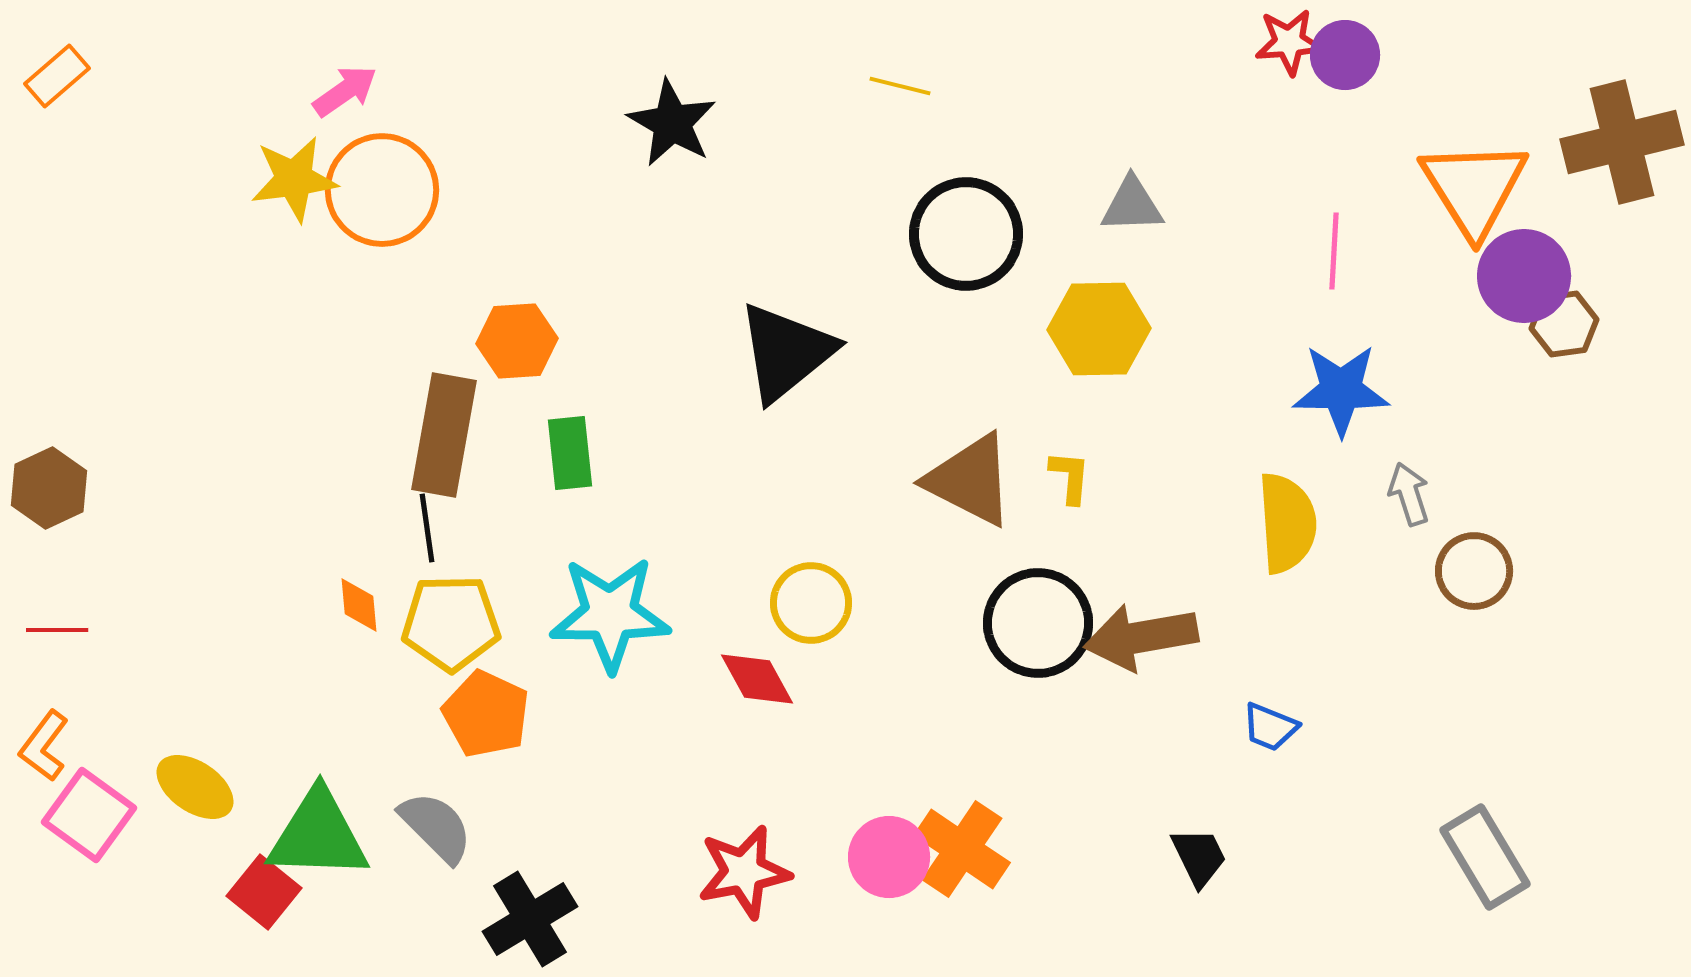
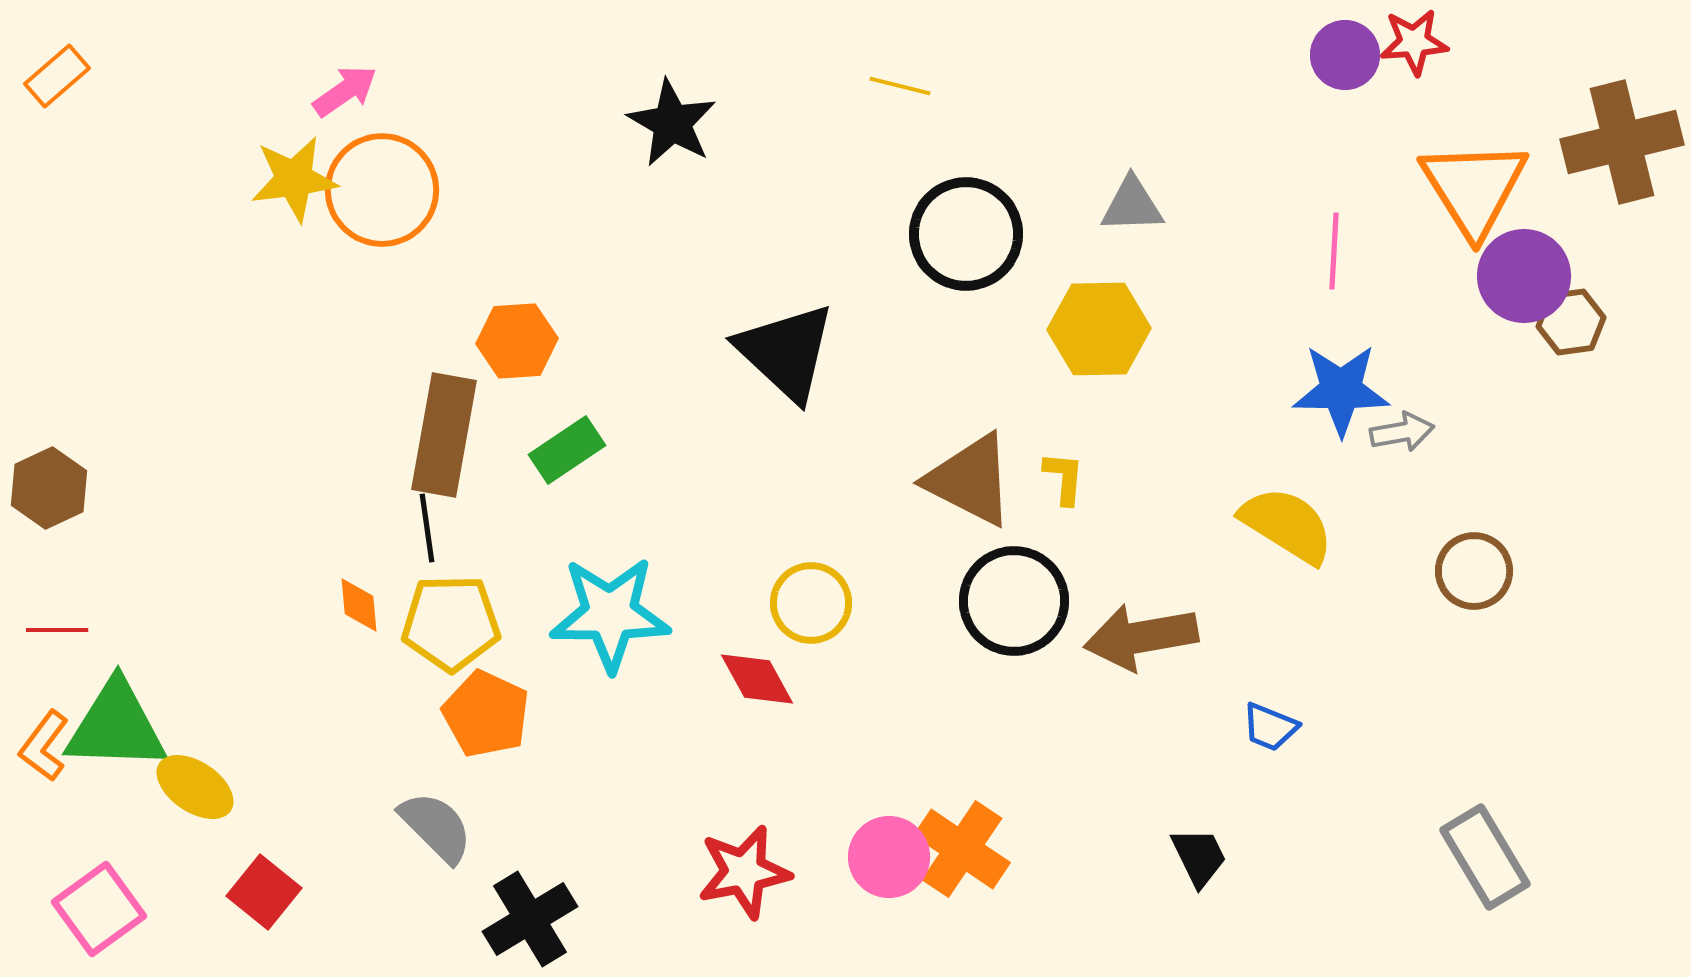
red star at (1289, 42): moved 125 px right
brown hexagon at (1564, 324): moved 7 px right, 2 px up
black triangle at (786, 352): rotated 38 degrees counterclockwise
green rectangle at (570, 453): moved 3 px left, 3 px up; rotated 62 degrees clockwise
yellow L-shape at (1070, 477): moved 6 px left, 1 px down
gray arrow at (1409, 494): moved 7 px left, 62 px up; rotated 98 degrees clockwise
yellow semicircle at (1287, 523): moved 2 px down; rotated 54 degrees counterclockwise
black circle at (1038, 623): moved 24 px left, 22 px up
pink square at (89, 815): moved 10 px right, 94 px down; rotated 18 degrees clockwise
green triangle at (318, 835): moved 202 px left, 109 px up
